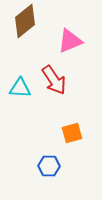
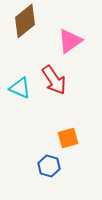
pink triangle: rotated 12 degrees counterclockwise
cyan triangle: rotated 20 degrees clockwise
orange square: moved 4 px left, 5 px down
blue hexagon: rotated 15 degrees clockwise
